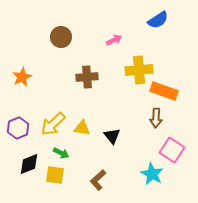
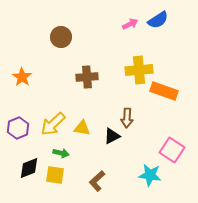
pink arrow: moved 16 px right, 16 px up
orange star: rotated 12 degrees counterclockwise
brown arrow: moved 29 px left
black triangle: rotated 42 degrees clockwise
green arrow: rotated 14 degrees counterclockwise
black diamond: moved 4 px down
cyan star: moved 2 px left, 1 px down; rotated 20 degrees counterclockwise
brown L-shape: moved 1 px left, 1 px down
